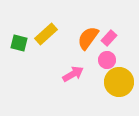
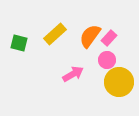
yellow rectangle: moved 9 px right
orange semicircle: moved 2 px right, 2 px up
